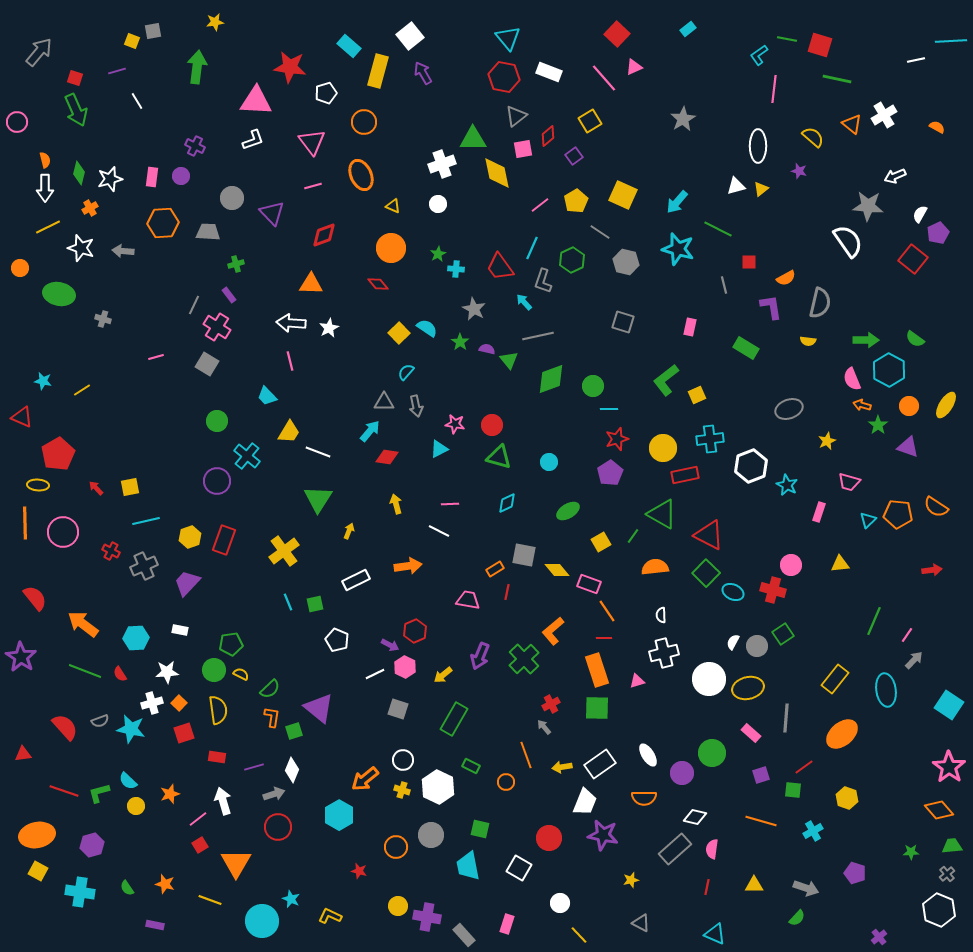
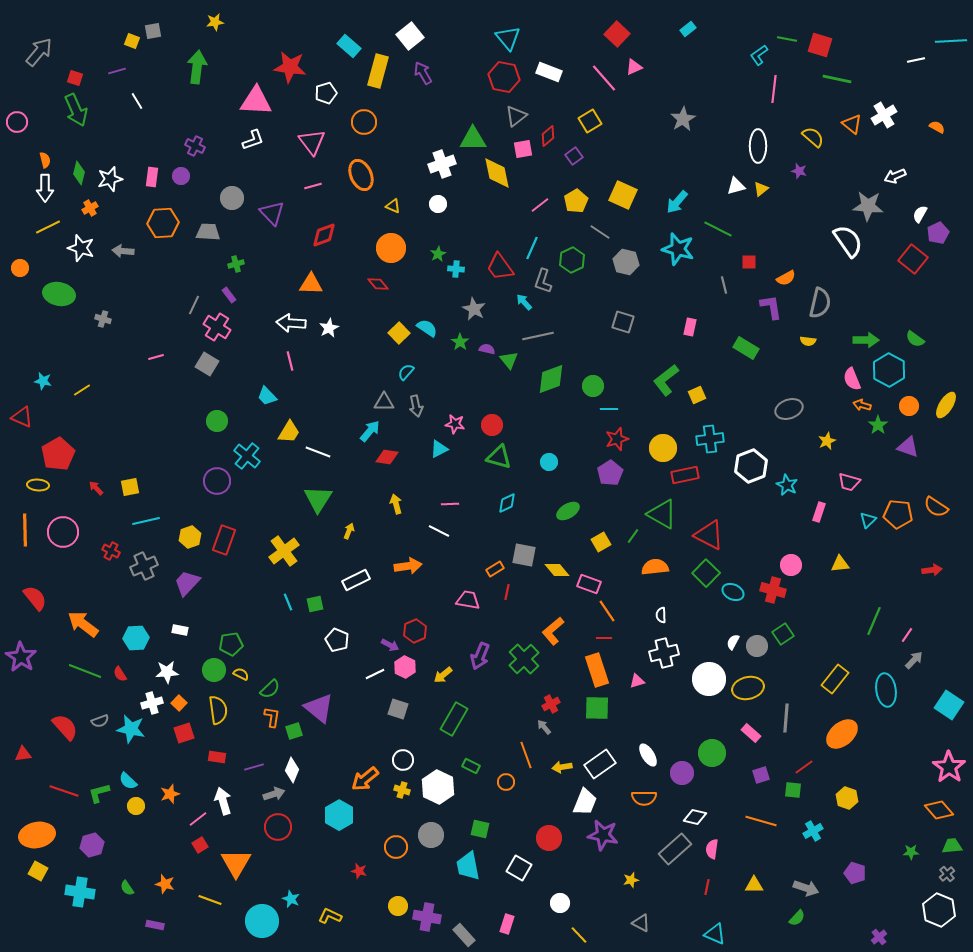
orange line at (25, 523): moved 7 px down
